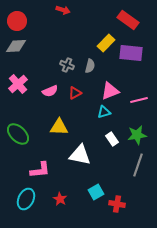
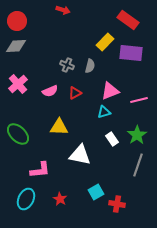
yellow rectangle: moved 1 px left, 1 px up
green star: rotated 24 degrees counterclockwise
